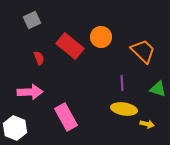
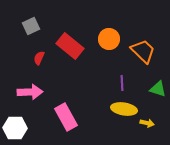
gray square: moved 1 px left, 6 px down
orange circle: moved 8 px right, 2 px down
red semicircle: rotated 136 degrees counterclockwise
yellow arrow: moved 1 px up
white hexagon: rotated 20 degrees counterclockwise
